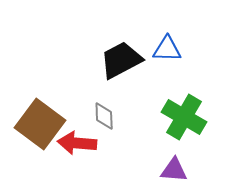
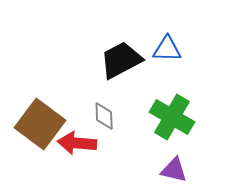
green cross: moved 12 px left
purple triangle: rotated 8 degrees clockwise
